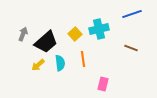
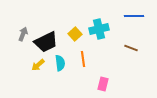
blue line: moved 2 px right, 2 px down; rotated 18 degrees clockwise
black trapezoid: rotated 15 degrees clockwise
